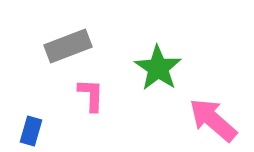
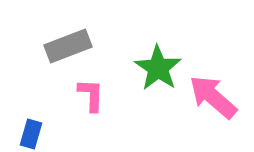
pink arrow: moved 23 px up
blue rectangle: moved 3 px down
